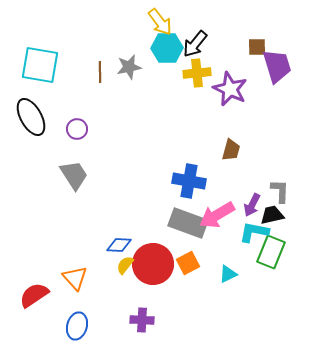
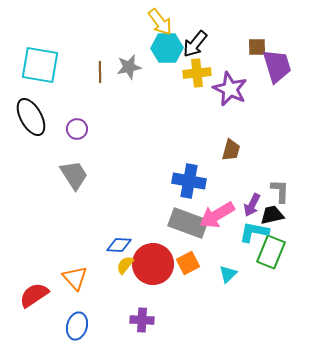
cyan triangle: rotated 18 degrees counterclockwise
